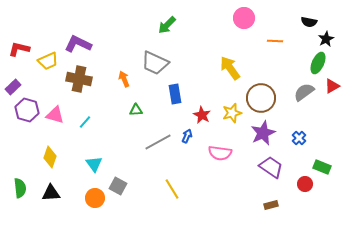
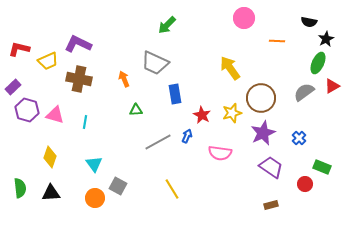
orange line: moved 2 px right
cyan line: rotated 32 degrees counterclockwise
